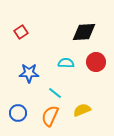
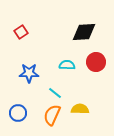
cyan semicircle: moved 1 px right, 2 px down
yellow semicircle: moved 2 px left, 1 px up; rotated 24 degrees clockwise
orange semicircle: moved 2 px right, 1 px up
